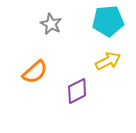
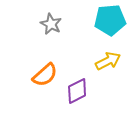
cyan pentagon: moved 2 px right, 1 px up
orange semicircle: moved 10 px right, 3 px down
